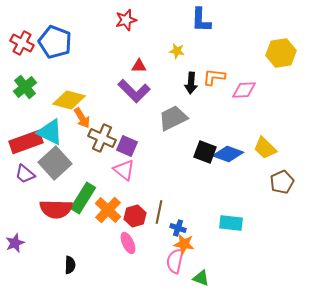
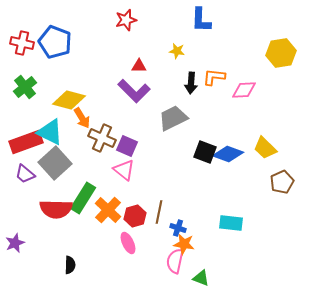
red cross: rotated 15 degrees counterclockwise
